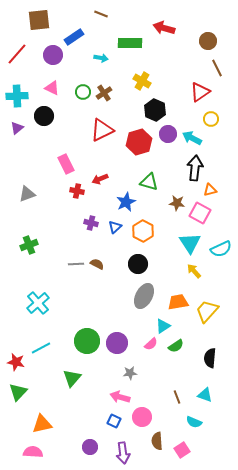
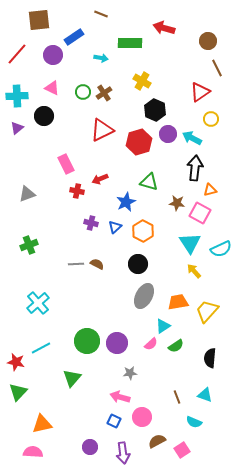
brown semicircle at (157, 441): rotated 66 degrees clockwise
